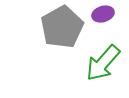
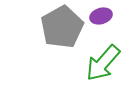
purple ellipse: moved 2 px left, 2 px down
